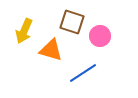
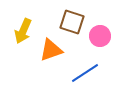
yellow arrow: moved 1 px left
orange triangle: rotated 35 degrees counterclockwise
blue line: moved 2 px right
